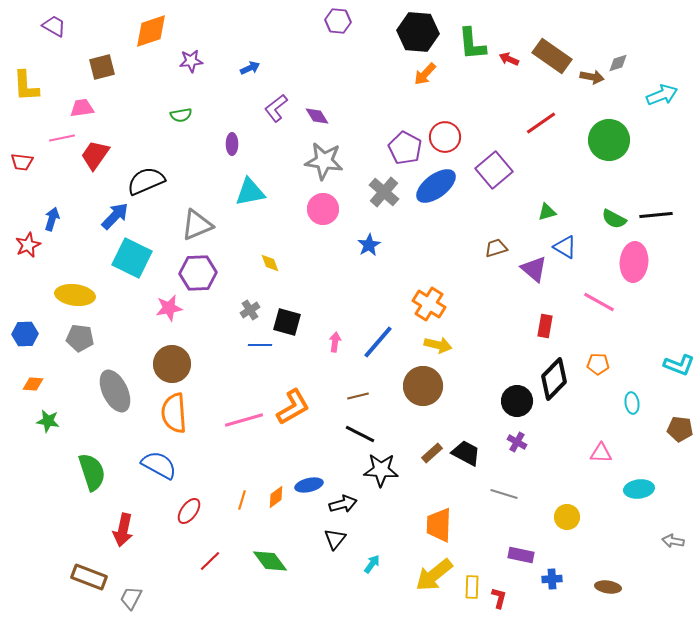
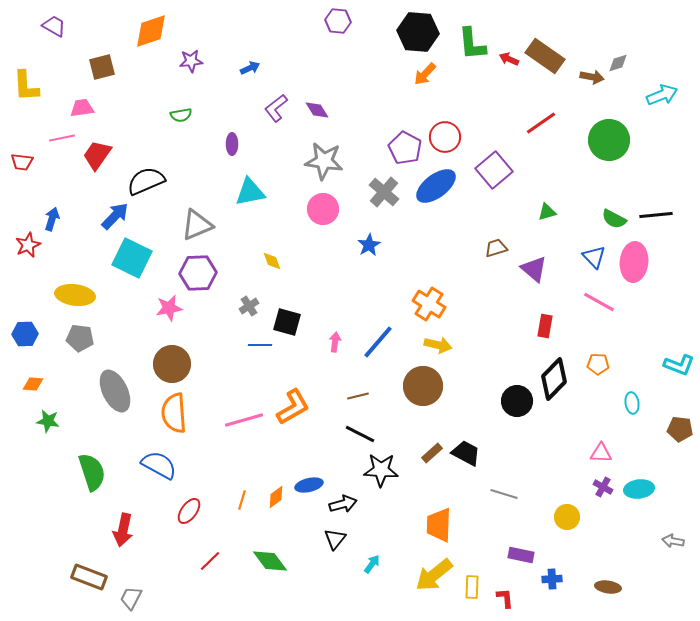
brown rectangle at (552, 56): moved 7 px left
purple diamond at (317, 116): moved 6 px up
red trapezoid at (95, 155): moved 2 px right
blue triangle at (565, 247): moved 29 px right, 10 px down; rotated 15 degrees clockwise
yellow diamond at (270, 263): moved 2 px right, 2 px up
gray cross at (250, 310): moved 1 px left, 4 px up
purple cross at (517, 442): moved 86 px right, 45 px down
red L-shape at (499, 598): moved 6 px right; rotated 20 degrees counterclockwise
